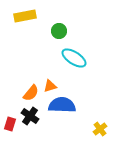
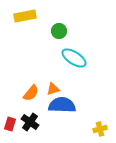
orange triangle: moved 3 px right, 3 px down
black cross: moved 6 px down
yellow cross: rotated 24 degrees clockwise
